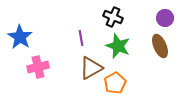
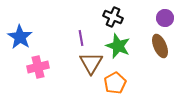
brown triangle: moved 5 px up; rotated 30 degrees counterclockwise
